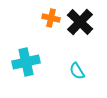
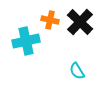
orange cross: moved 1 px left, 2 px down
cyan cross: moved 21 px up
